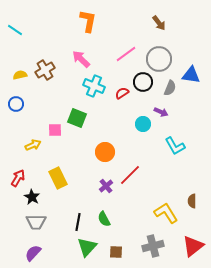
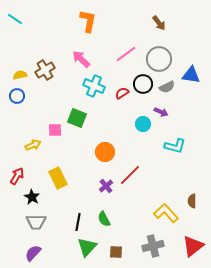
cyan line: moved 11 px up
black circle: moved 2 px down
gray semicircle: moved 3 px left, 1 px up; rotated 42 degrees clockwise
blue circle: moved 1 px right, 8 px up
cyan L-shape: rotated 45 degrees counterclockwise
red arrow: moved 1 px left, 2 px up
yellow L-shape: rotated 10 degrees counterclockwise
